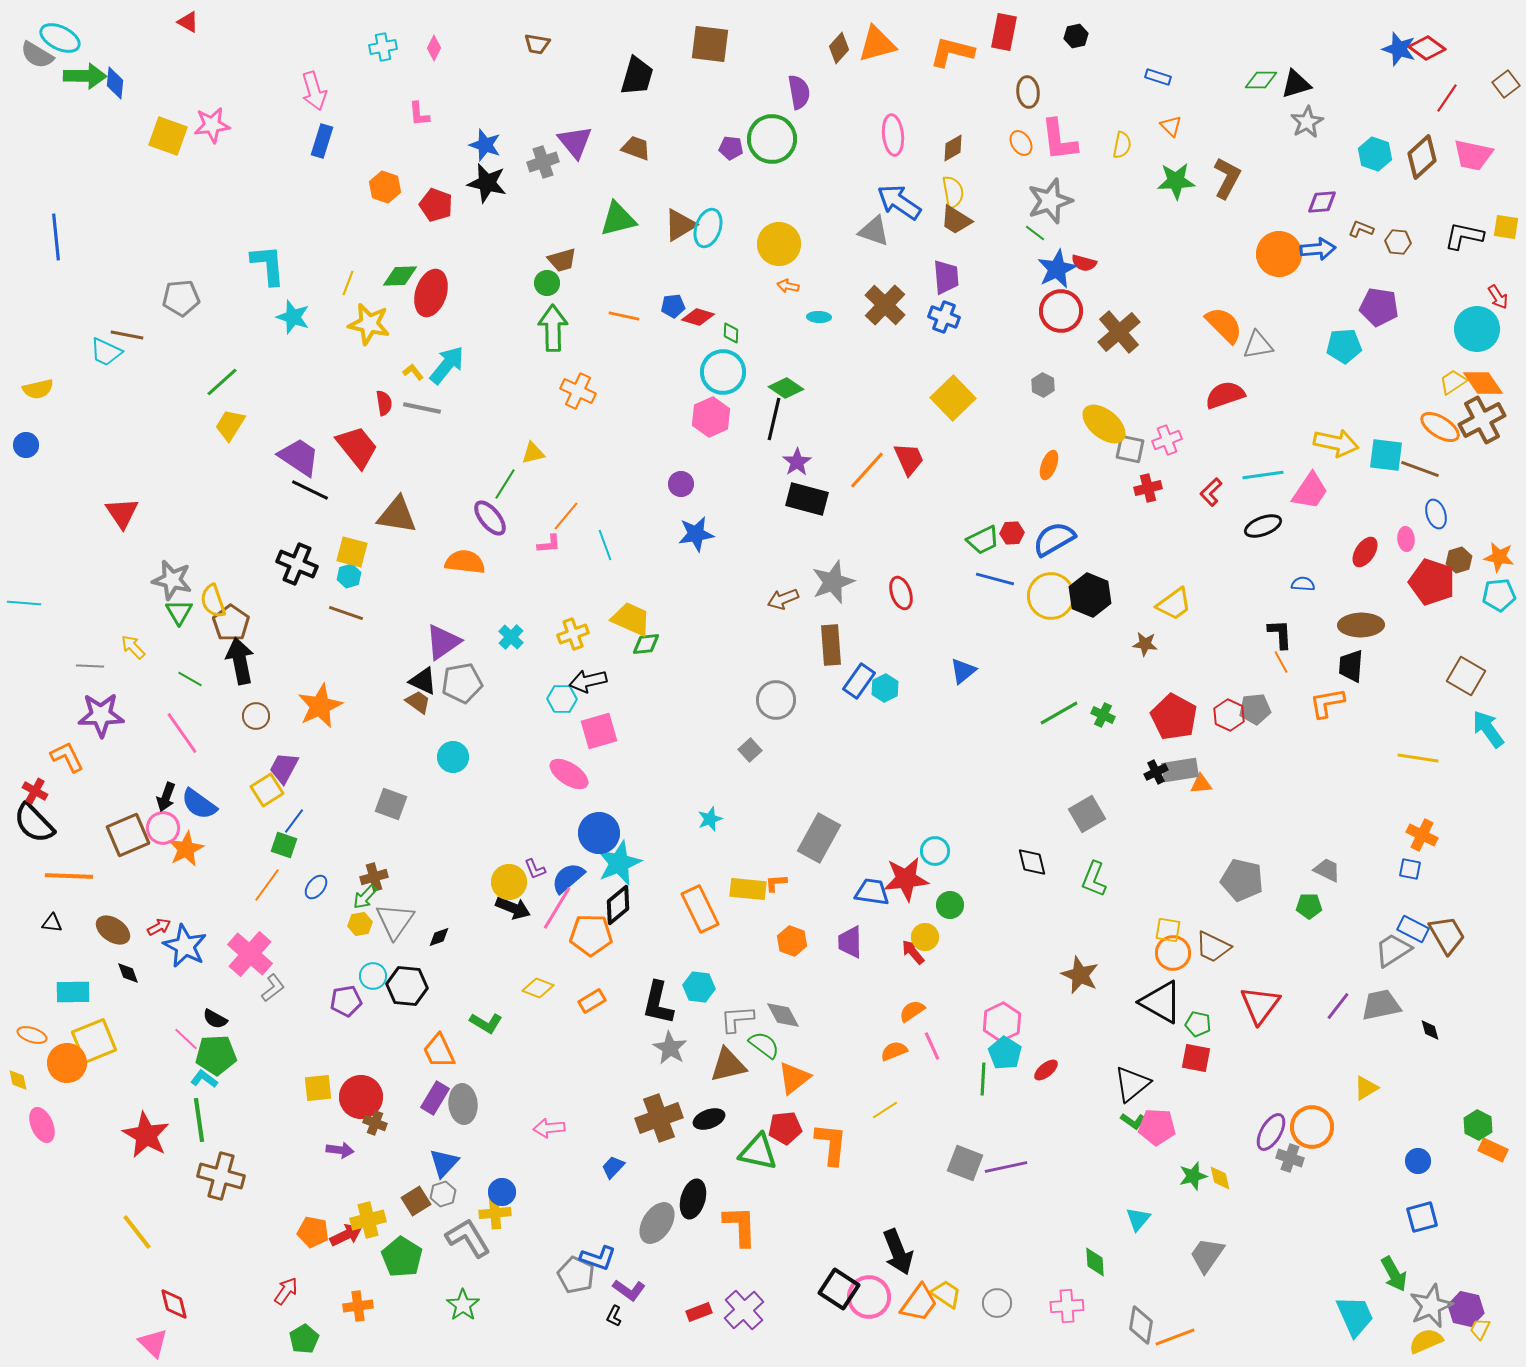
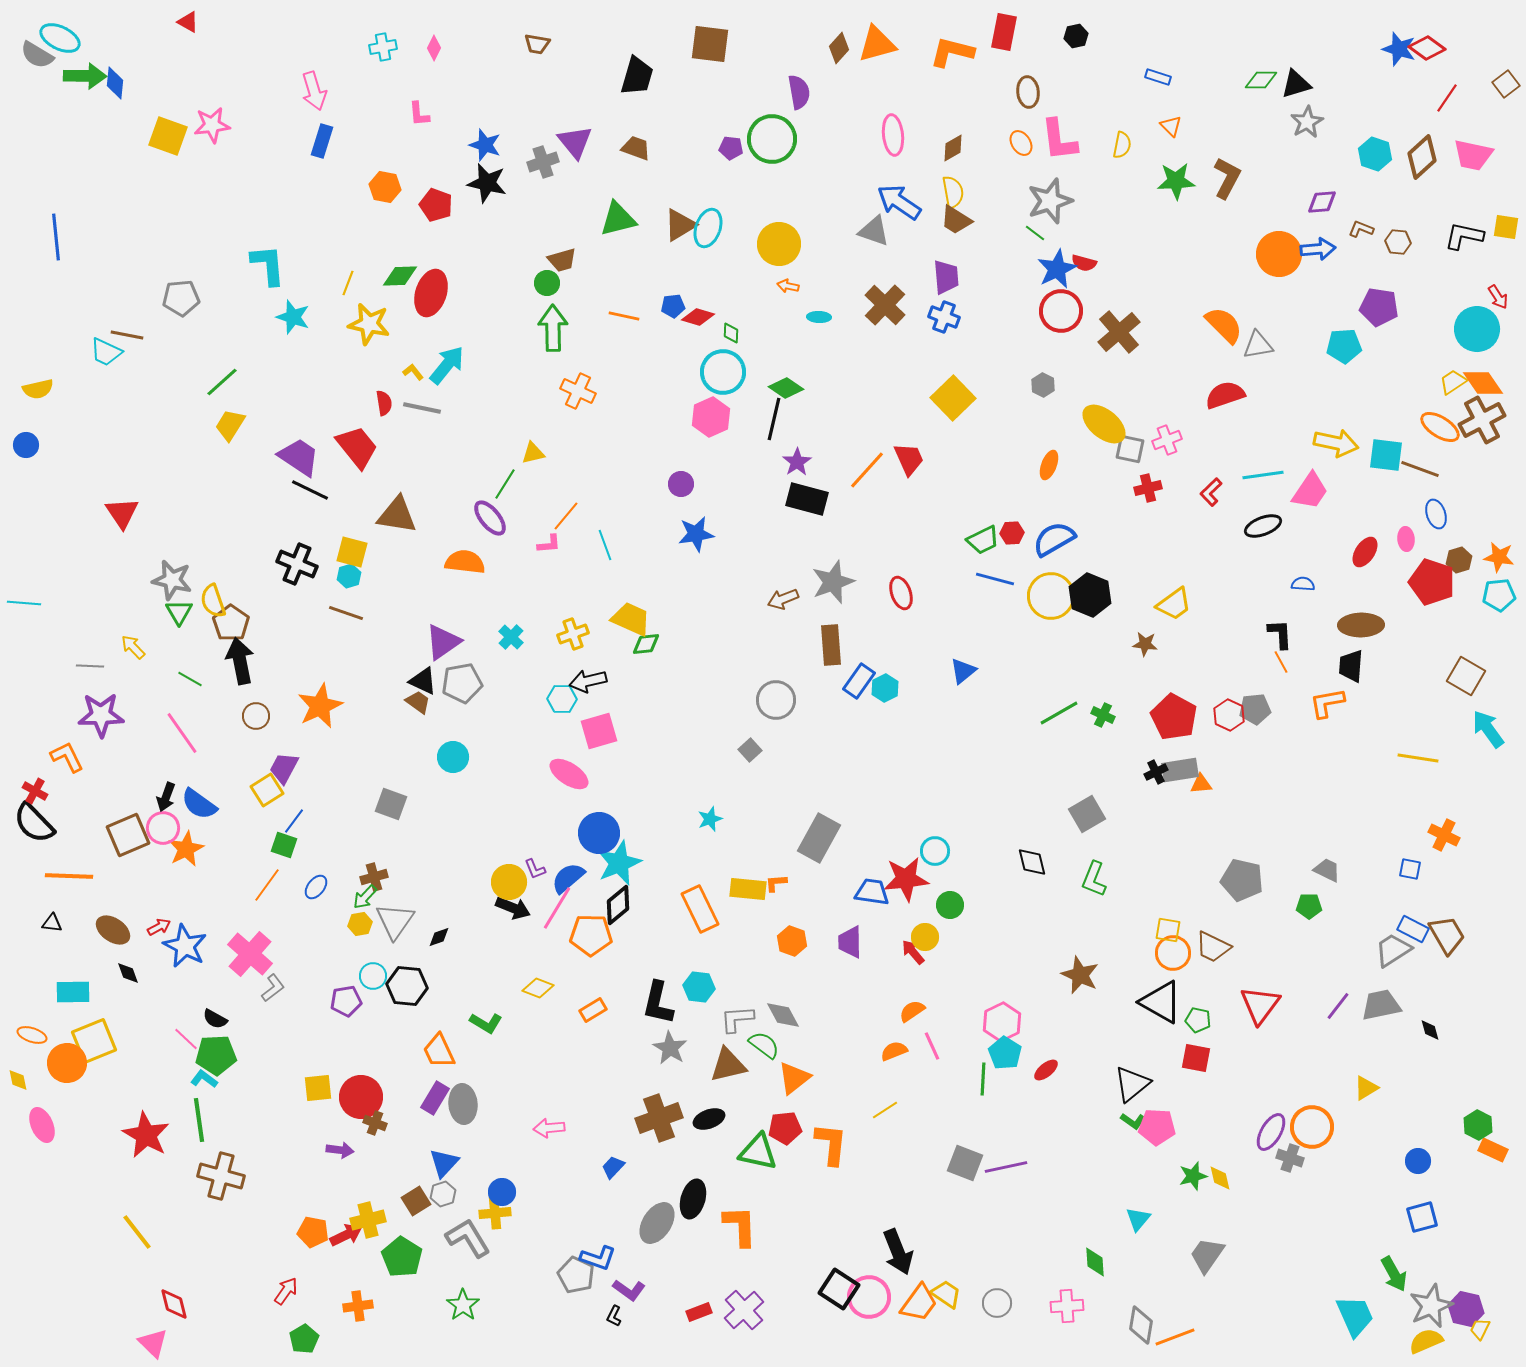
orange hexagon at (385, 187): rotated 8 degrees counterclockwise
orange cross at (1422, 835): moved 22 px right
orange rectangle at (592, 1001): moved 1 px right, 9 px down
green pentagon at (1198, 1024): moved 4 px up
